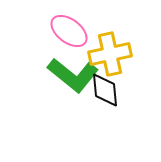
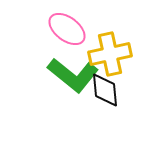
pink ellipse: moved 2 px left, 2 px up
